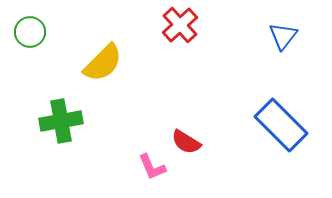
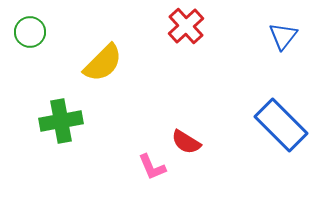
red cross: moved 6 px right, 1 px down
